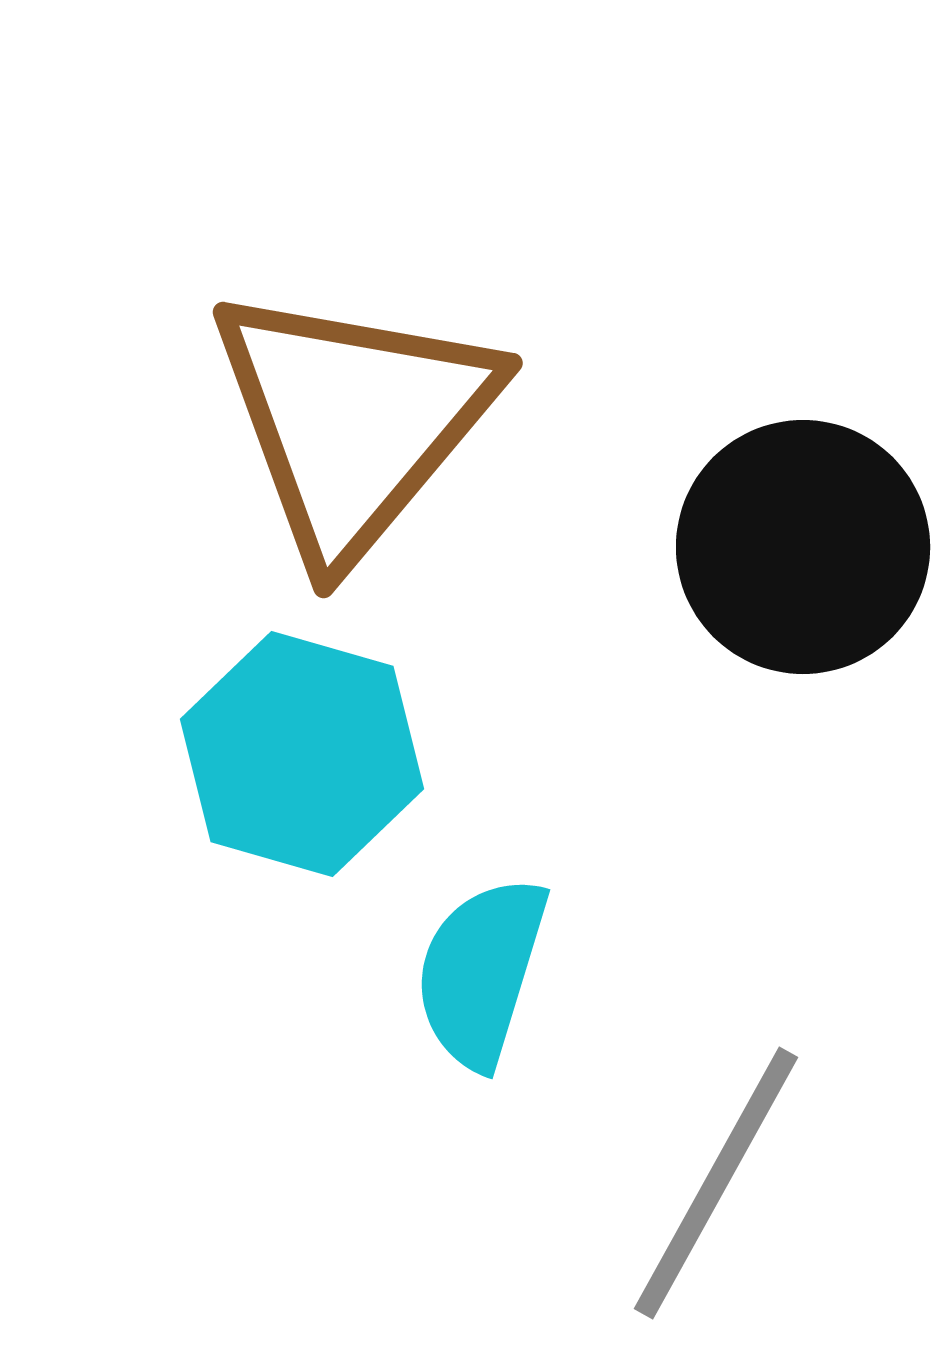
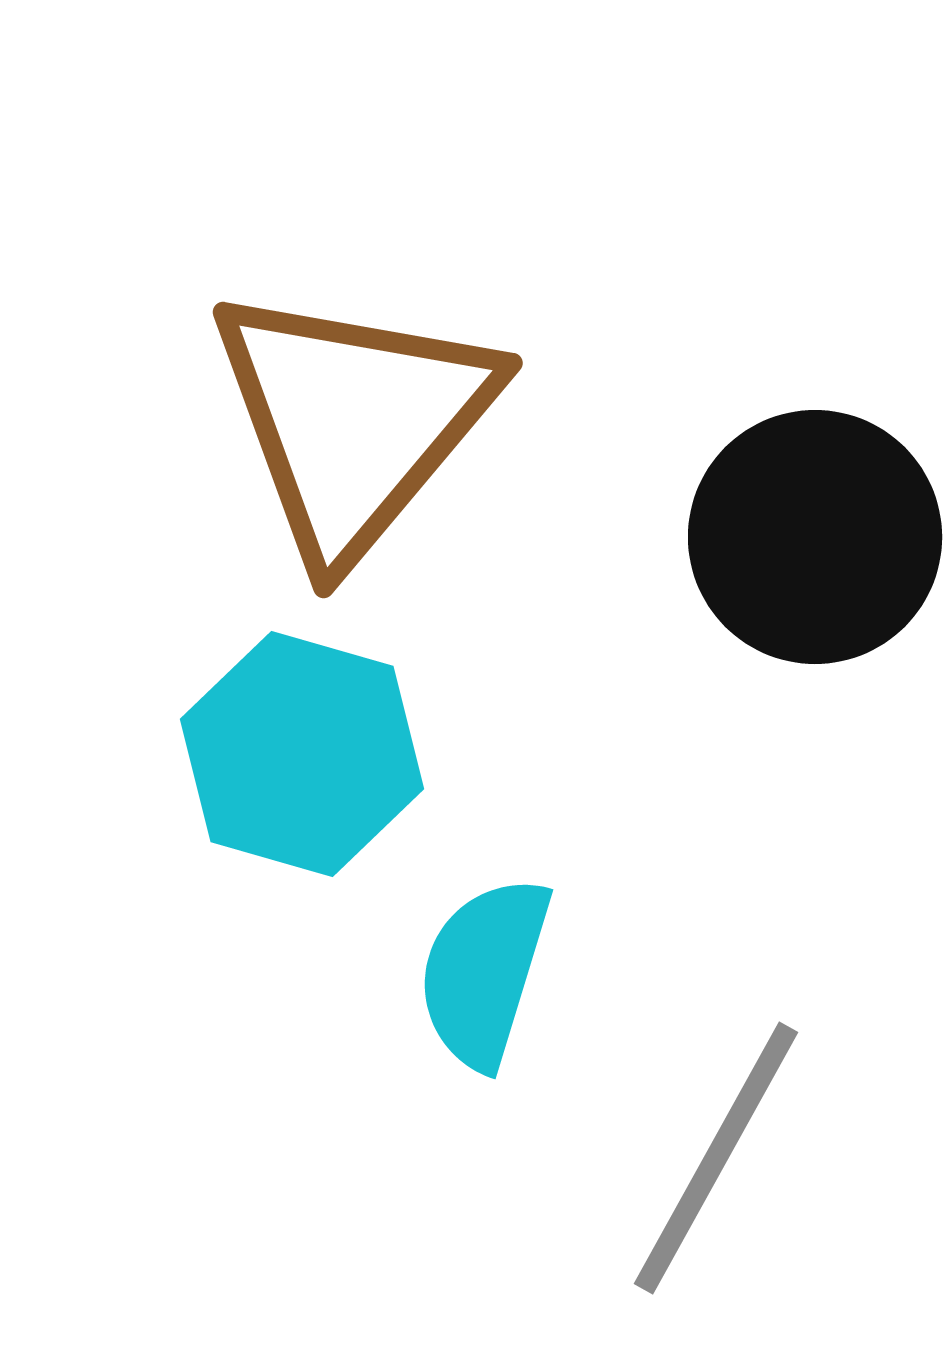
black circle: moved 12 px right, 10 px up
cyan semicircle: moved 3 px right
gray line: moved 25 px up
